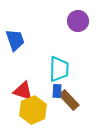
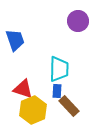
red triangle: moved 2 px up
brown rectangle: moved 6 px down
